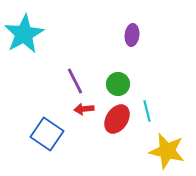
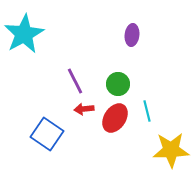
red ellipse: moved 2 px left, 1 px up
yellow star: moved 4 px right, 1 px up; rotated 15 degrees counterclockwise
